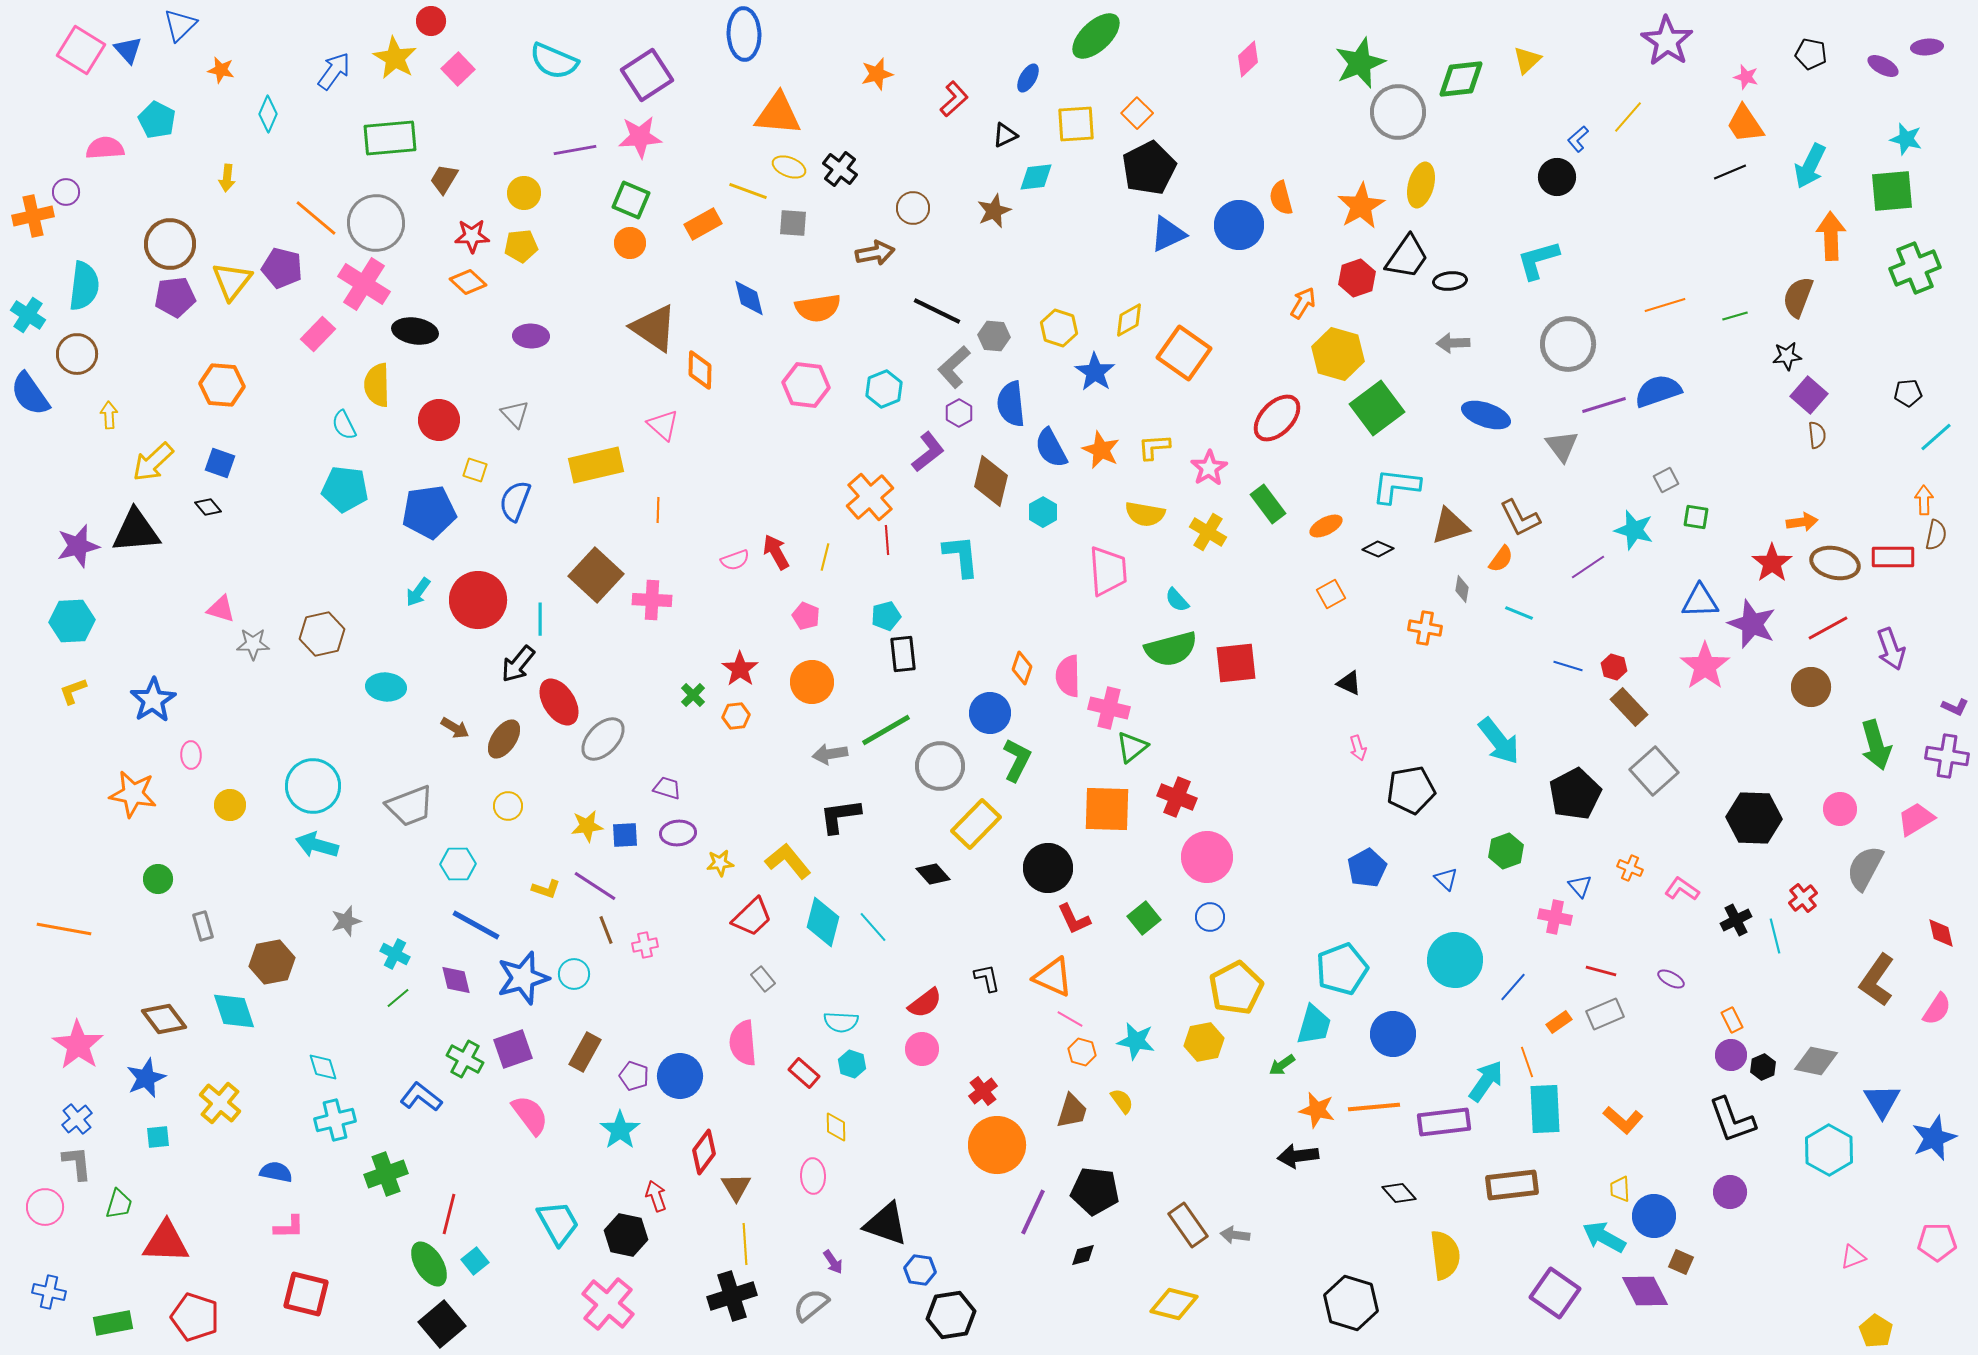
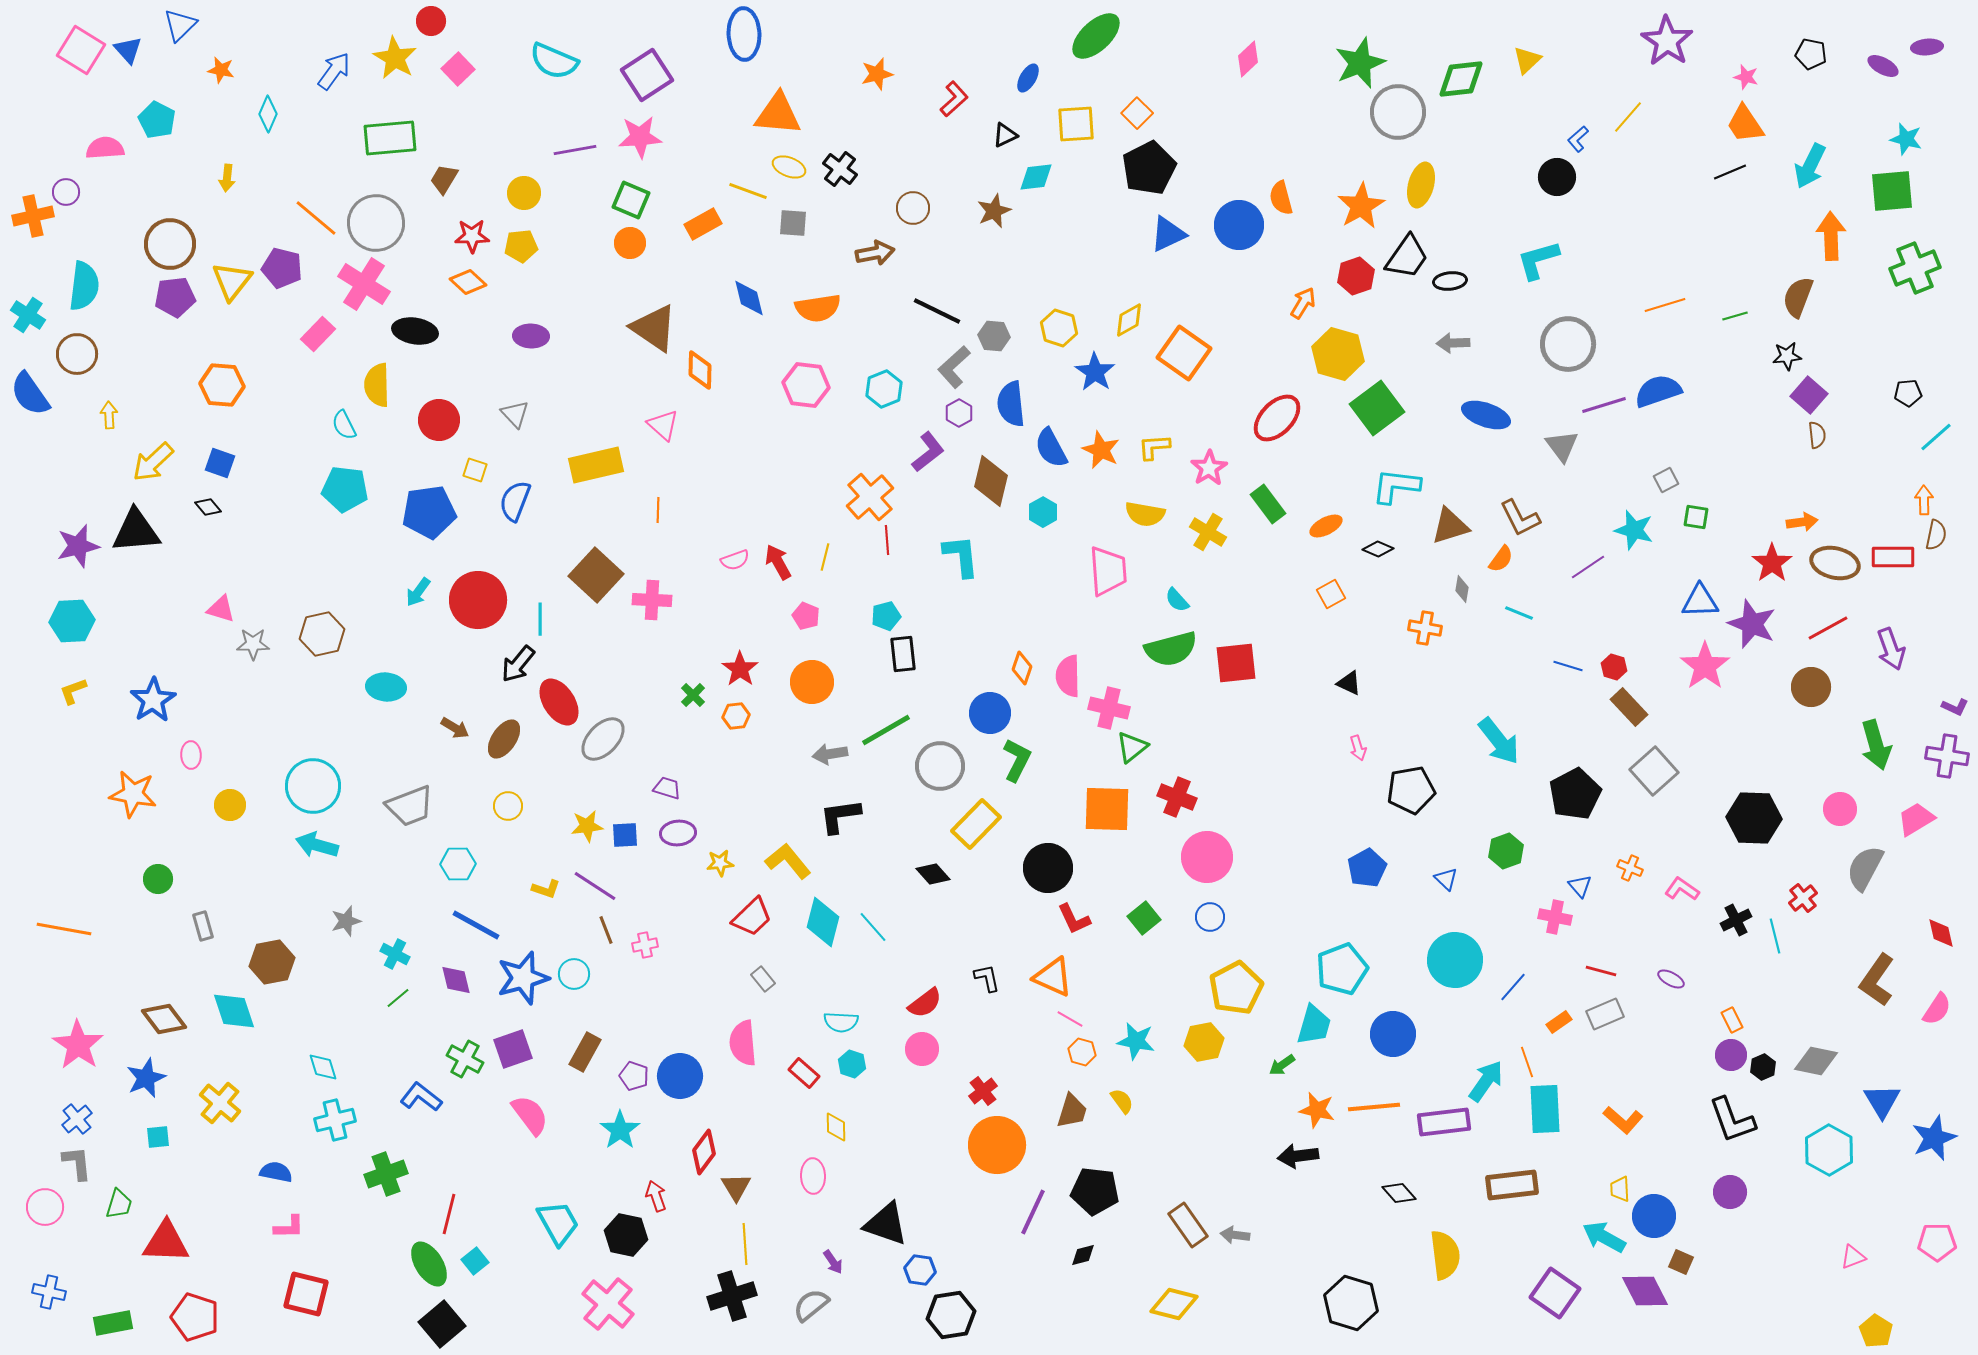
red hexagon at (1357, 278): moved 1 px left, 2 px up
red arrow at (776, 552): moved 2 px right, 10 px down
